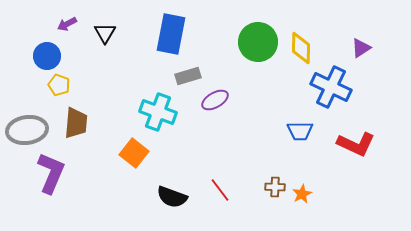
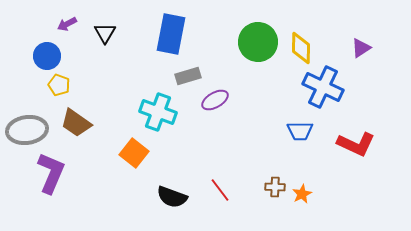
blue cross: moved 8 px left
brown trapezoid: rotated 120 degrees clockwise
